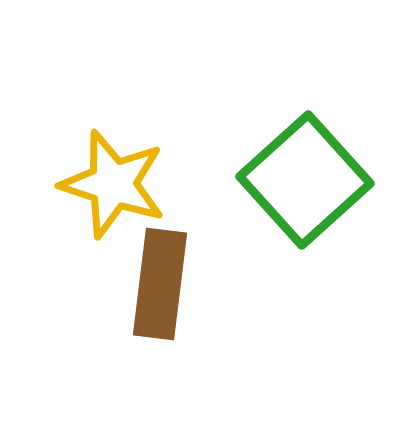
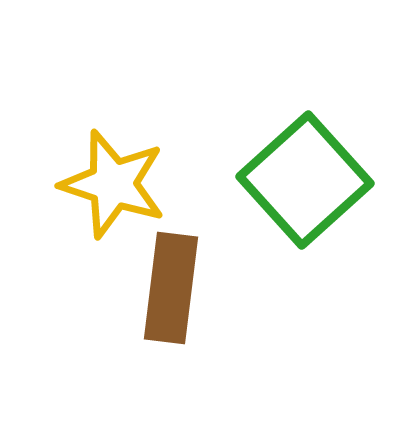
brown rectangle: moved 11 px right, 4 px down
